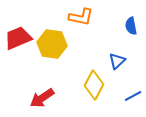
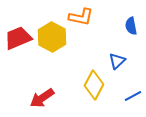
yellow hexagon: moved 7 px up; rotated 20 degrees clockwise
